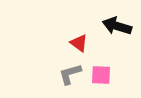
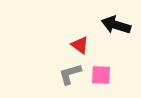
black arrow: moved 1 px left, 1 px up
red triangle: moved 1 px right, 2 px down
